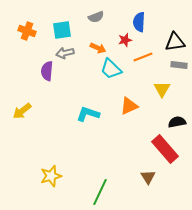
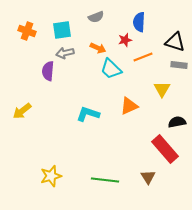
black triangle: rotated 25 degrees clockwise
purple semicircle: moved 1 px right
green line: moved 5 px right, 12 px up; rotated 72 degrees clockwise
